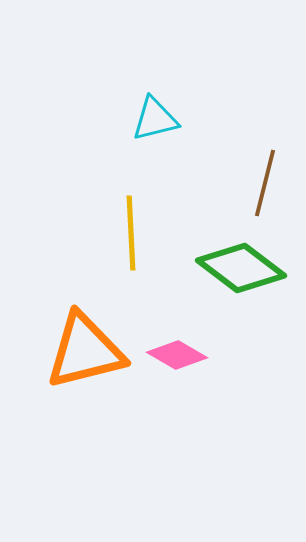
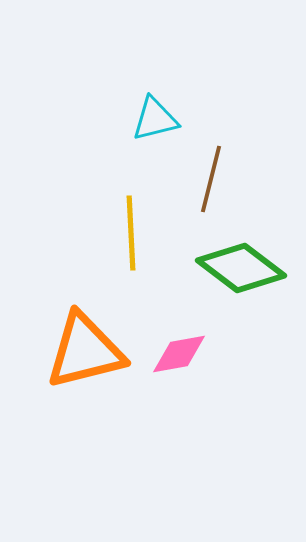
brown line: moved 54 px left, 4 px up
pink diamond: moved 2 px right, 1 px up; rotated 40 degrees counterclockwise
